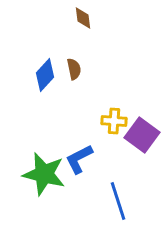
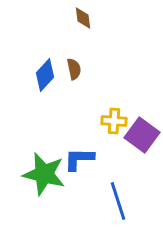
blue L-shape: rotated 28 degrees clockwise
